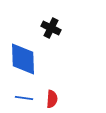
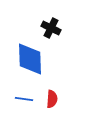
blue diamond: moved 7 px right
blue line: moved 1 px down
